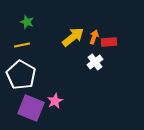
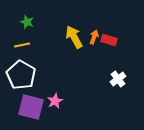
yellow arrow: moved 1 px right; rotated 80 degrees counterclockwise
red rectangle: moved 2 px up; rotated 21 degrees clockwise
white cross: moved 23 px right, 17 px down
purple square: moved 1 px up; rotated 8 degrees counterclockwise
